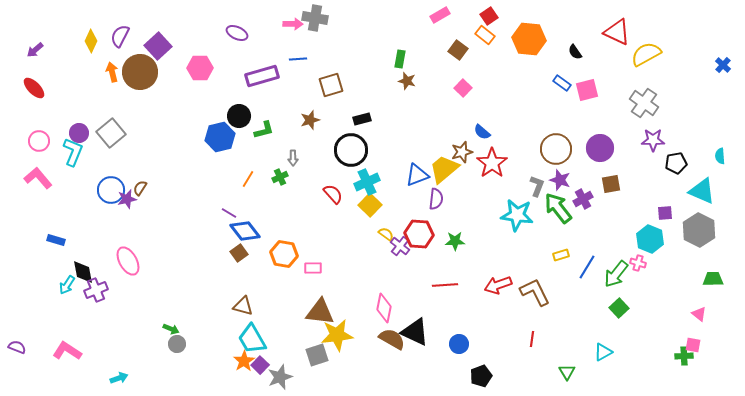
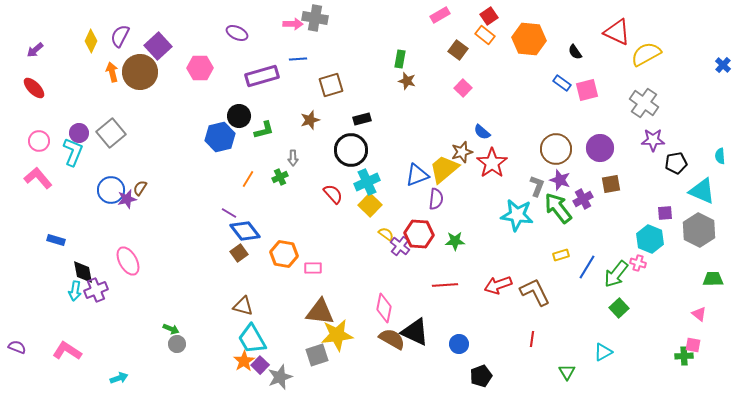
cyan arrow at (67, 285): moved 8 px right, 6 px down; rotated 24 degrees counterclockwise
